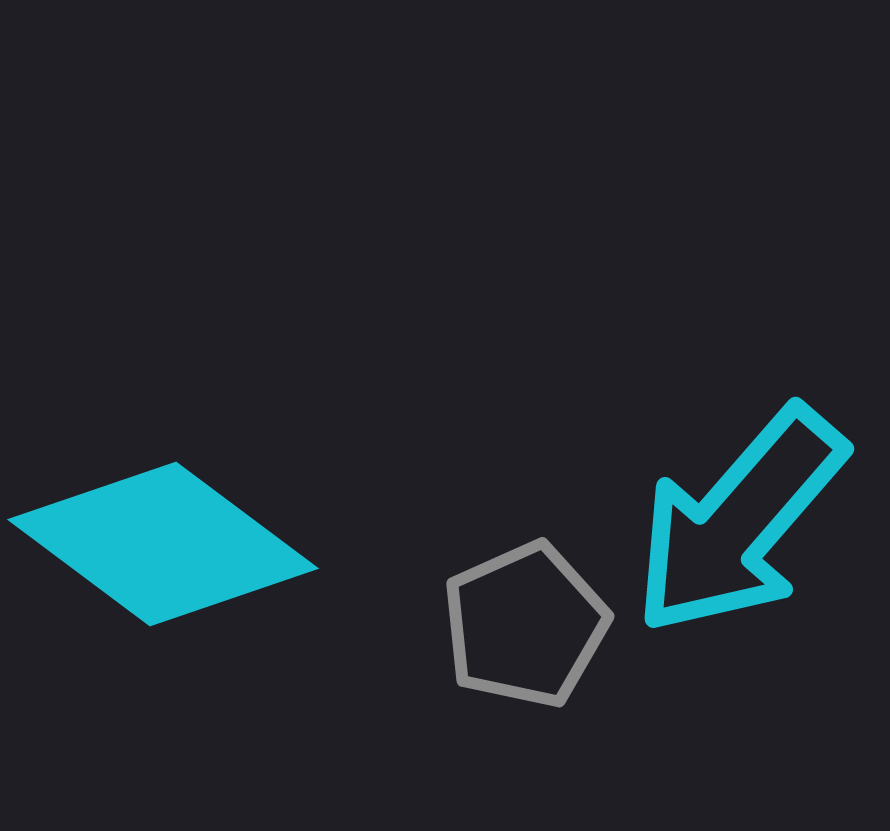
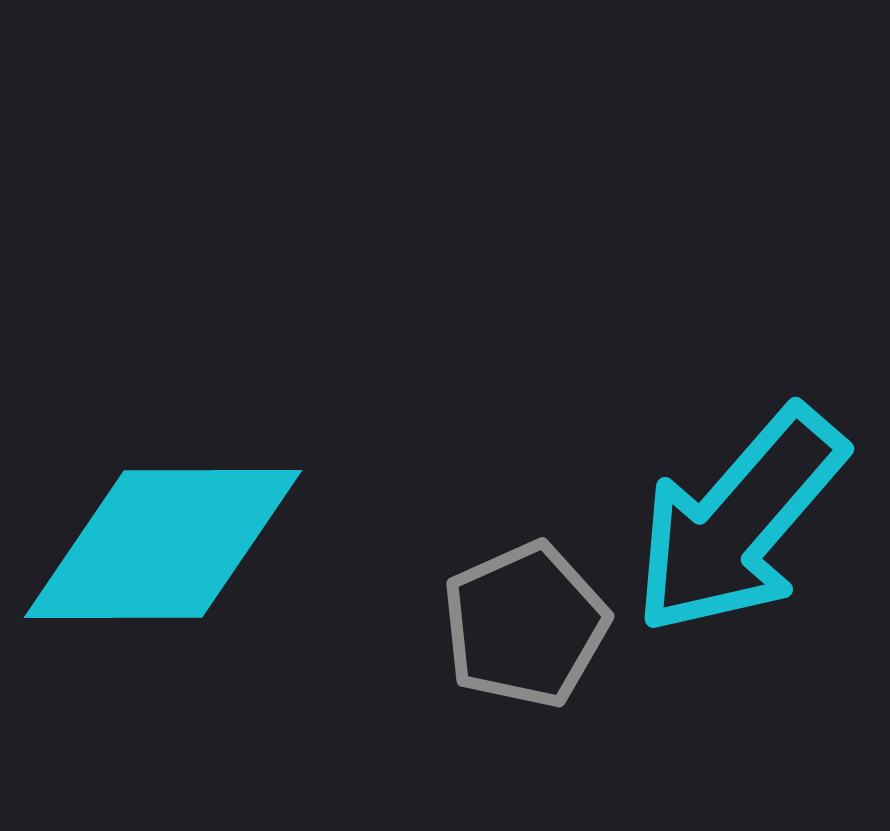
cyan diamond: rotated 37 degrees counterclockwise
